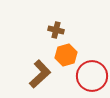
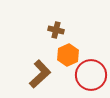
orange hexagon: moved 2 px right; rotated 10 degrees counterclockwise
red circle: moved 1 px left, 1 px up
